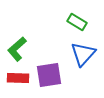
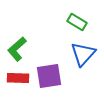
purple square: moved 1 px down
